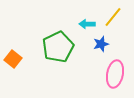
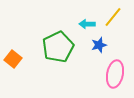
blue star: moved 2 px left, 1 px down
